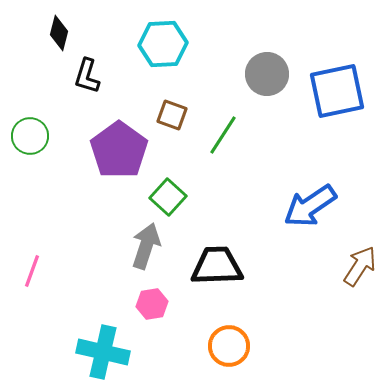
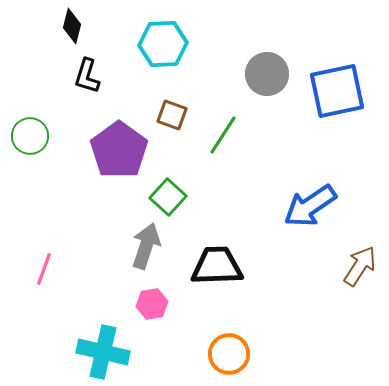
black diamond: moved 13 px right, 7 px up
pink line: moved 12 px right, 2 px up
orange circle: moved 8 px down
